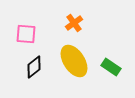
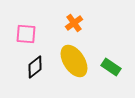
black diamond: moved 1 px right
